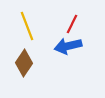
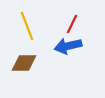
brown diamond: rotated 56 degrees clockwise
